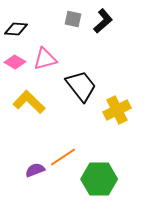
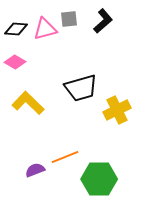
gray square: moved 4 px left; rotated 18 degrees counterclockwise
pink triangle: moved 30 px up
black trapezoid: moved 2 px down; rotated 112 degrees clockwise
yellow L-shape: moved 1 px left, 1 px down
orange line: moved 2 px right; rotated 12 degrees clockwise
